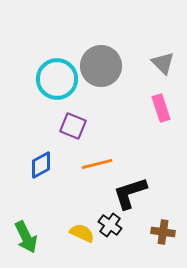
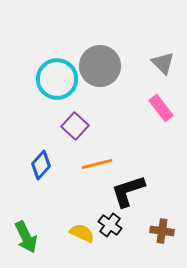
gray circle: moved 1 px left
pink rectangle: rotated 20 degrees counterclockwise
purple square: moved 2 px right; rotated 20 degrees clockwise
blue diamond: rotated 20 degrees counterclockwise
black L-shape: moved 2 px left, 2 px up
brown cross: moved 1 px left, 1 px up
